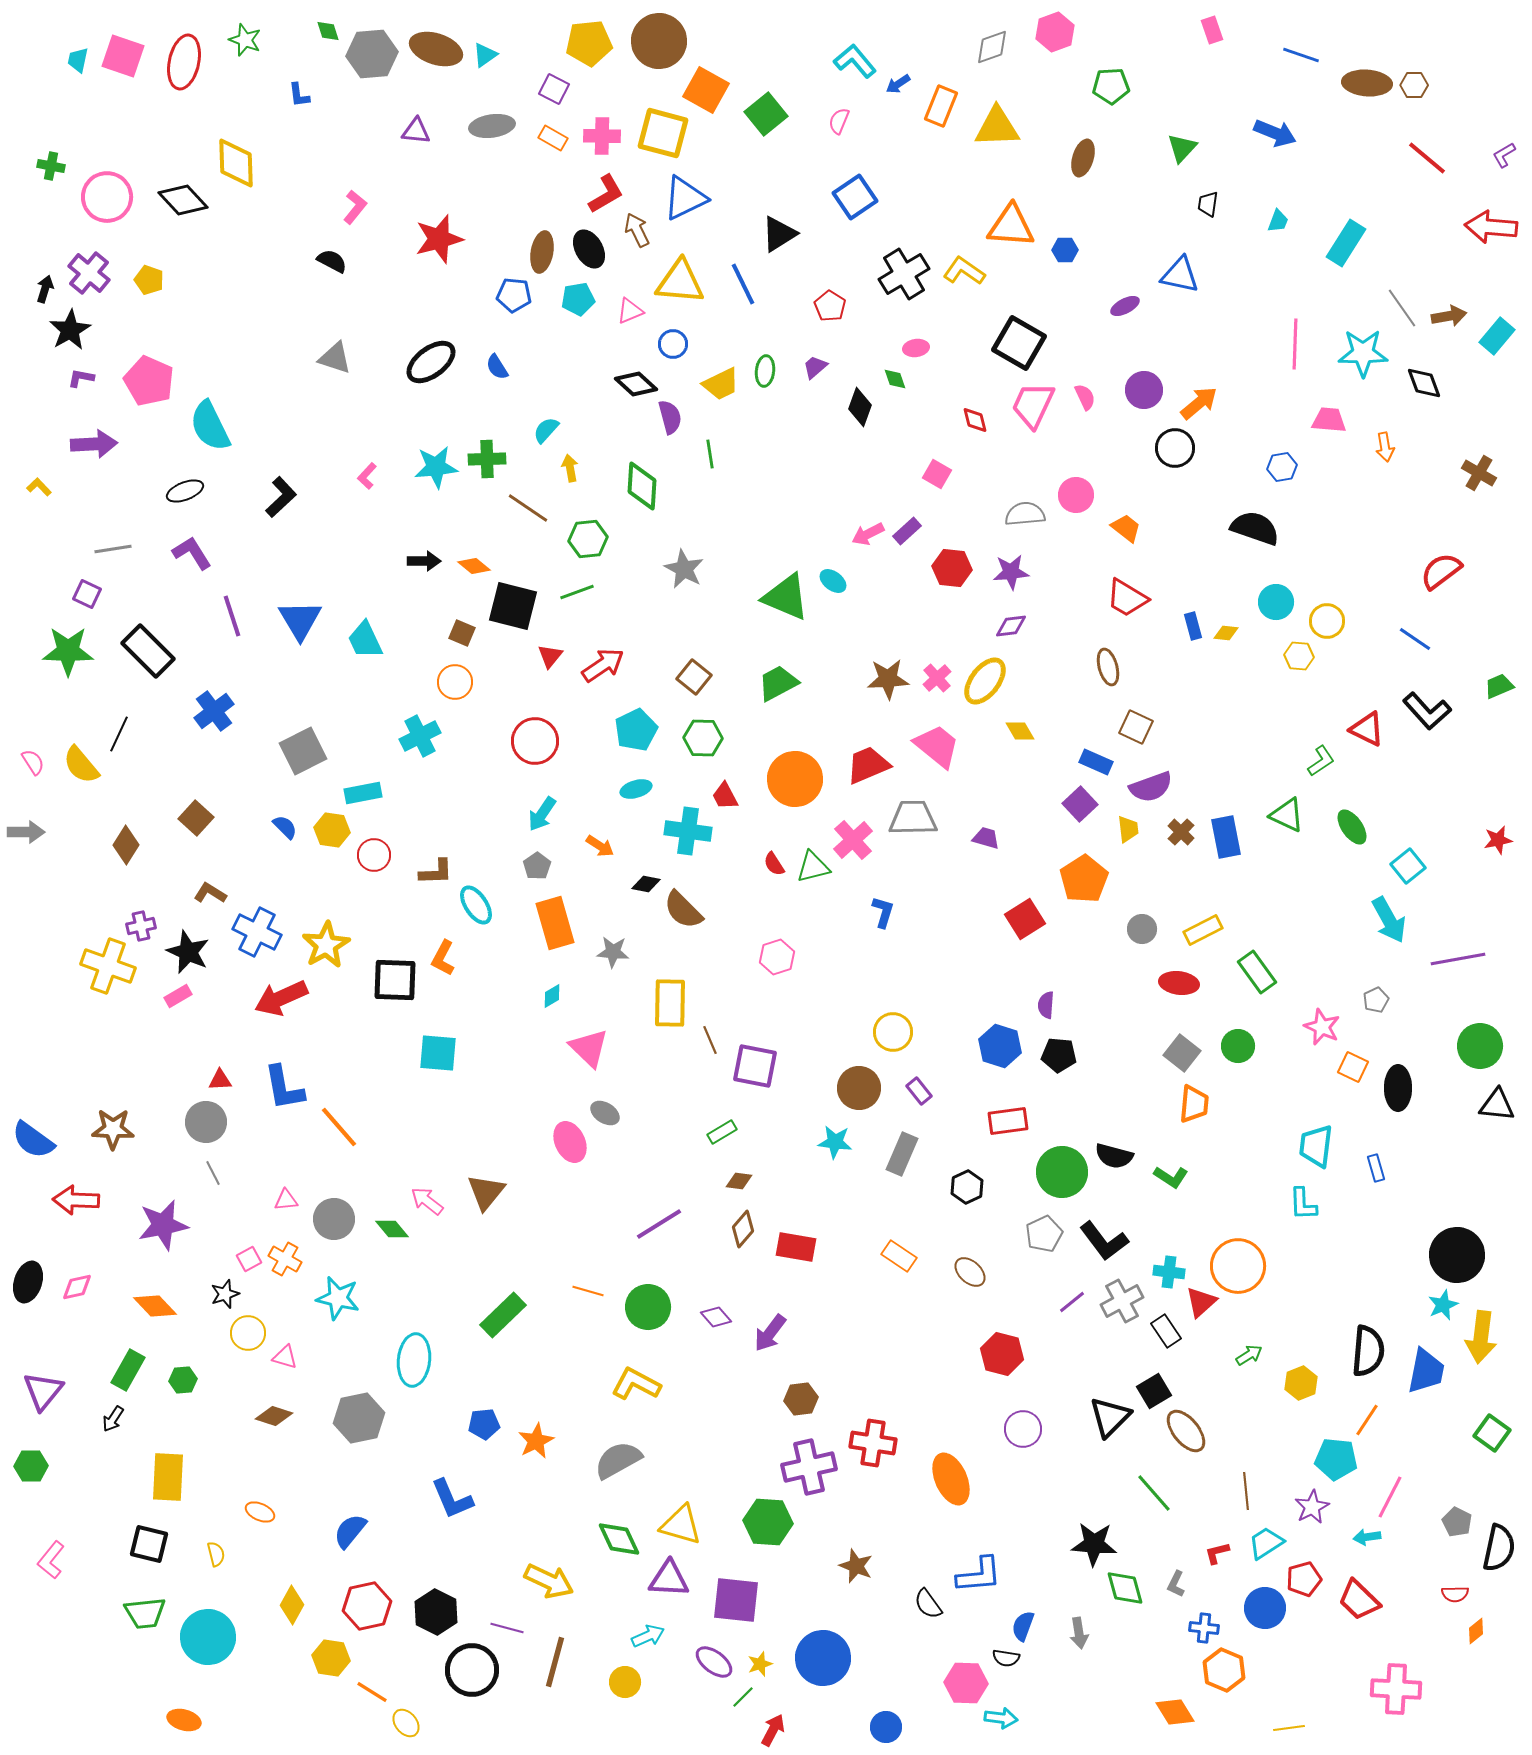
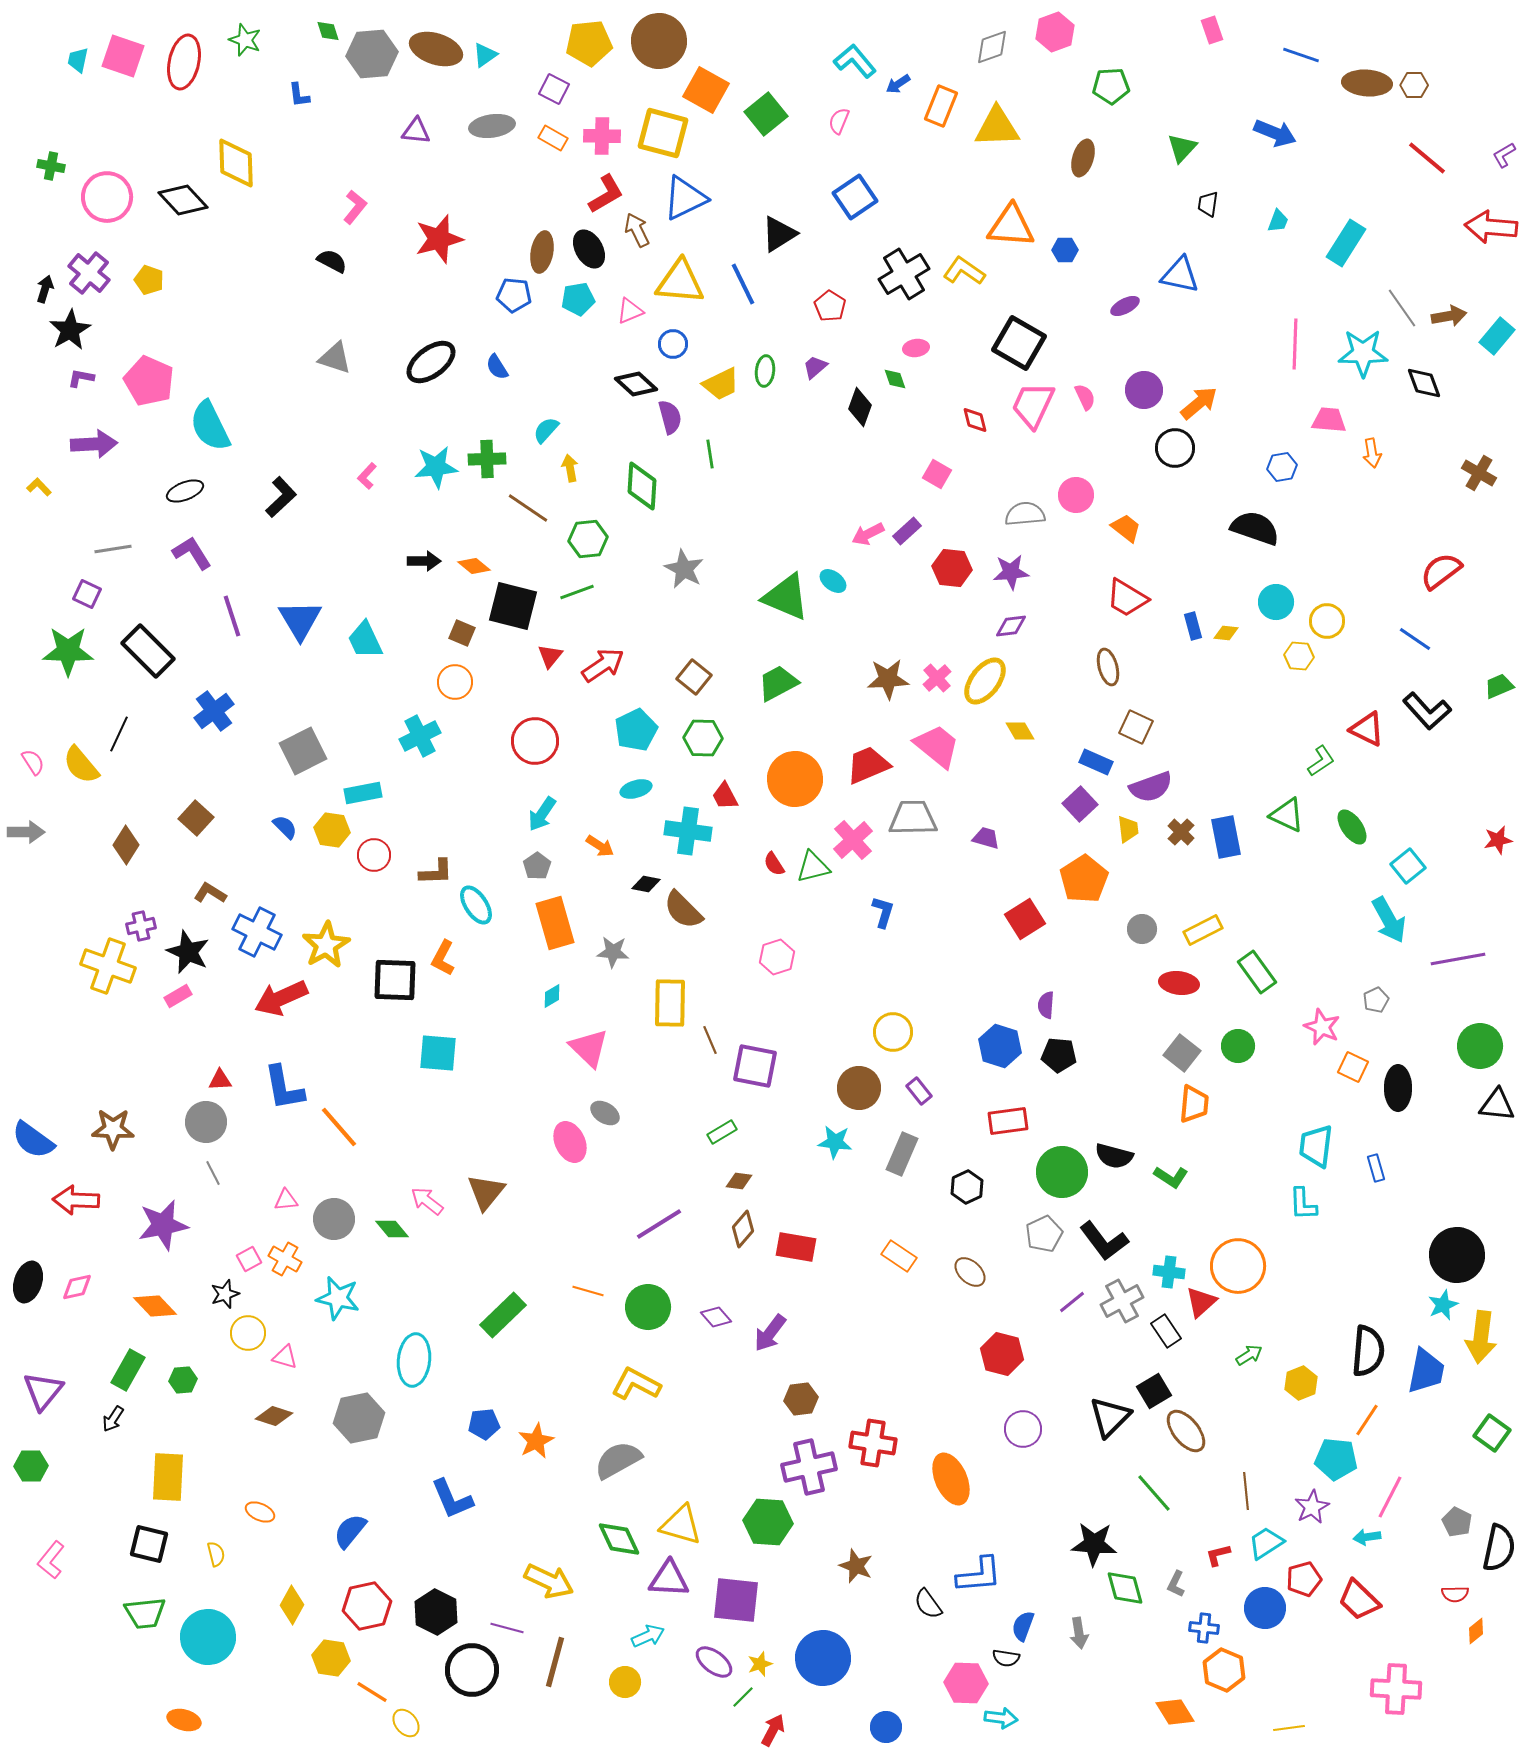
orange arrow at (1385, 447): moved 13 px left, 6 px down
red L-shape at (1217, 1553): moved 1 px right, 2 px down
